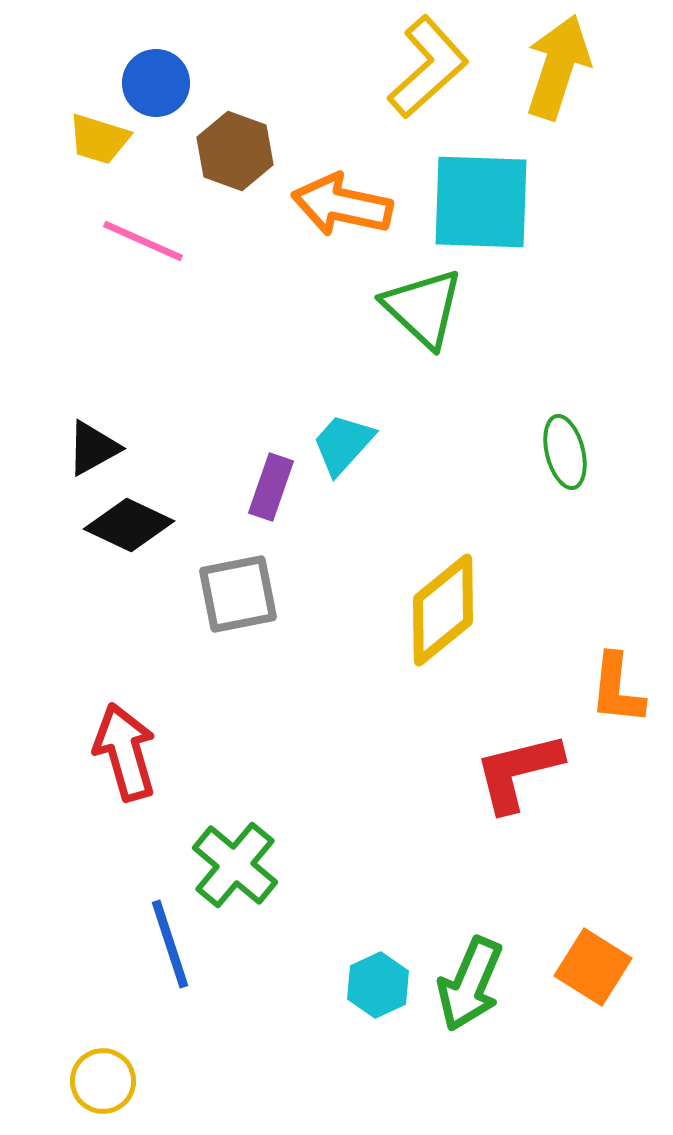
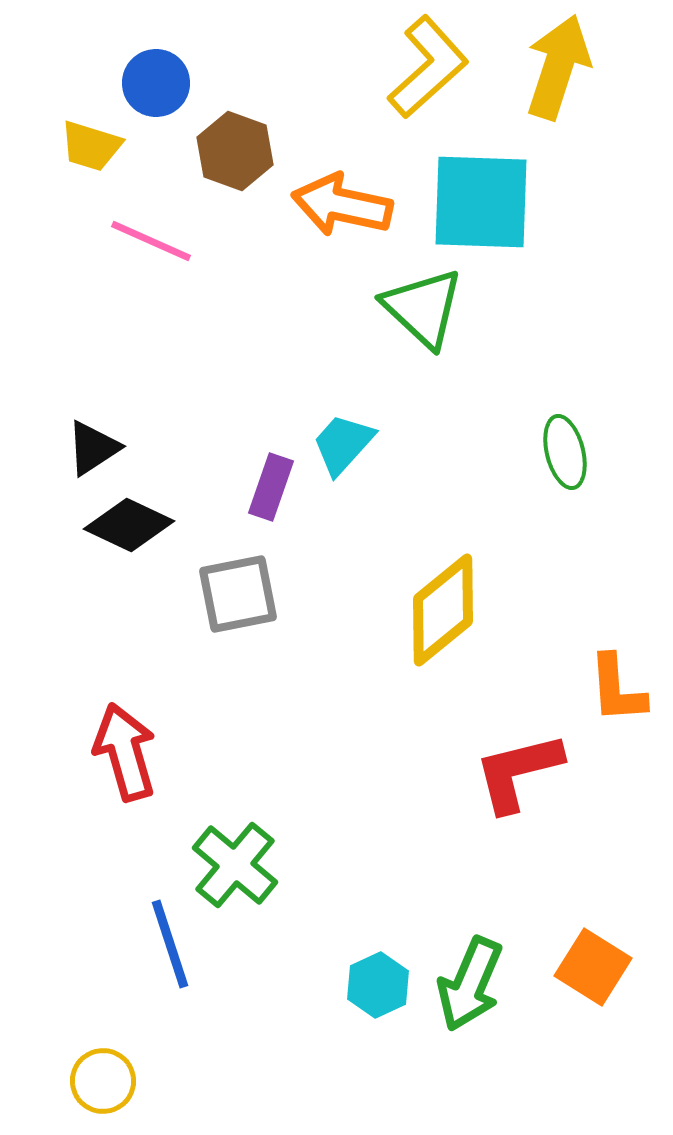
yellow trapezoid: moved 8 px left, 7 px down
pink line: moved 8 px right
black triangle: rotated 4 degrees counterclockwise
orange L-shape: rotated 10 degrees counterclockwise
